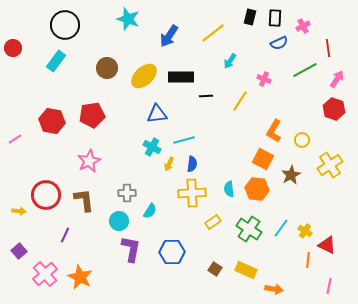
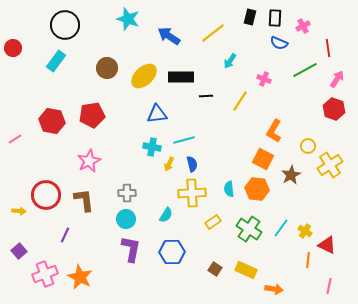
blue arrow at (169, 36): rotated 90 degrees clockwise
blue semicircle at (279, 43): rotated 48 degrees clockwise
yellow circle at (302, 140): moved 6 px right, 6 px down
cyan cross at (152, 147): rotated 18 degrees counterclockwise
blue semicircle at (192, 164): rotated 21 degrees counterclockwise
cyan semicircle at (150, 211): moved 16 px right, 4 px down
cyan circle at (119, 221): moved 7 px right, 2 px up
pink cross at (45, 274): rotated 20 degrees clockwise
